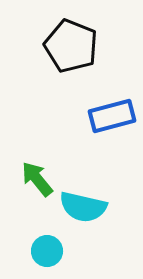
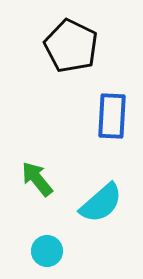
black pentagon: rotated 4 degrees clockwise
blue rectangle: rotated 72 degrees counterclockwise
cyan semicircle: moved 18 px right, 4 px up; rotated 54 degrees counterclockwise
